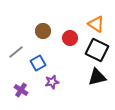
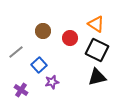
blue square: moved 1 px right, 2 px down; rotated 14 degrees counterclockwise
